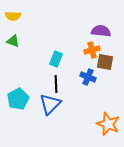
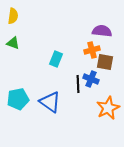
yellow semicircle: rotated 84 degrees counterclockwise
purple semicircle: moved 1 px right
green triangle: moved 2 px down
blue cross: moved 3 px right, 2 px down
black line: moved 22 px right
cyan pentagon: rotated 15 degrees clockwise
blue triangle: moved 2 px up; rotated 40 degrees counterclockwise
orange star: moved 16 px up; rotated 25 degrees clockwise
